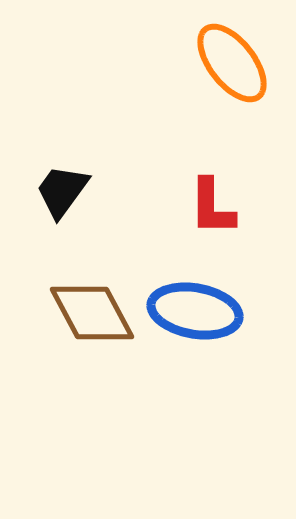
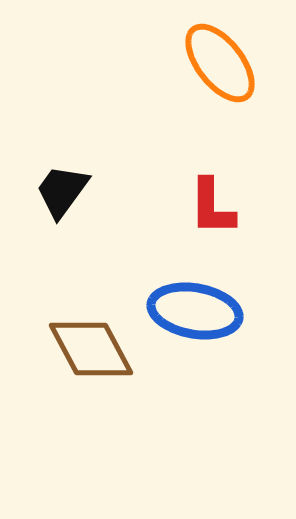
orange ellipse: moved 12 px left
brown diamond: moved 1 px left, 36 px down
